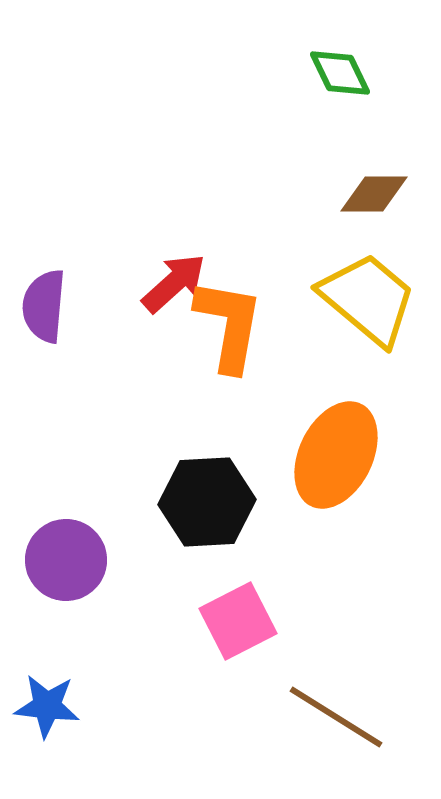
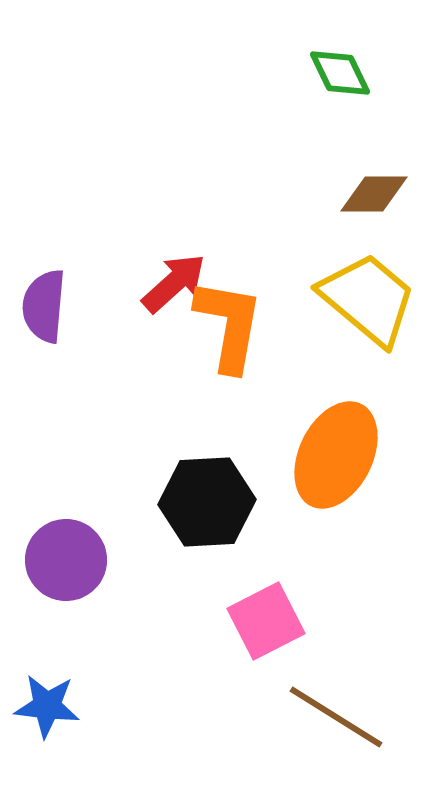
pink square: moved 28 px right
